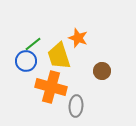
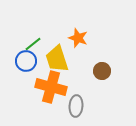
yellow trapezoid: moved 2 px left, 3 px down
